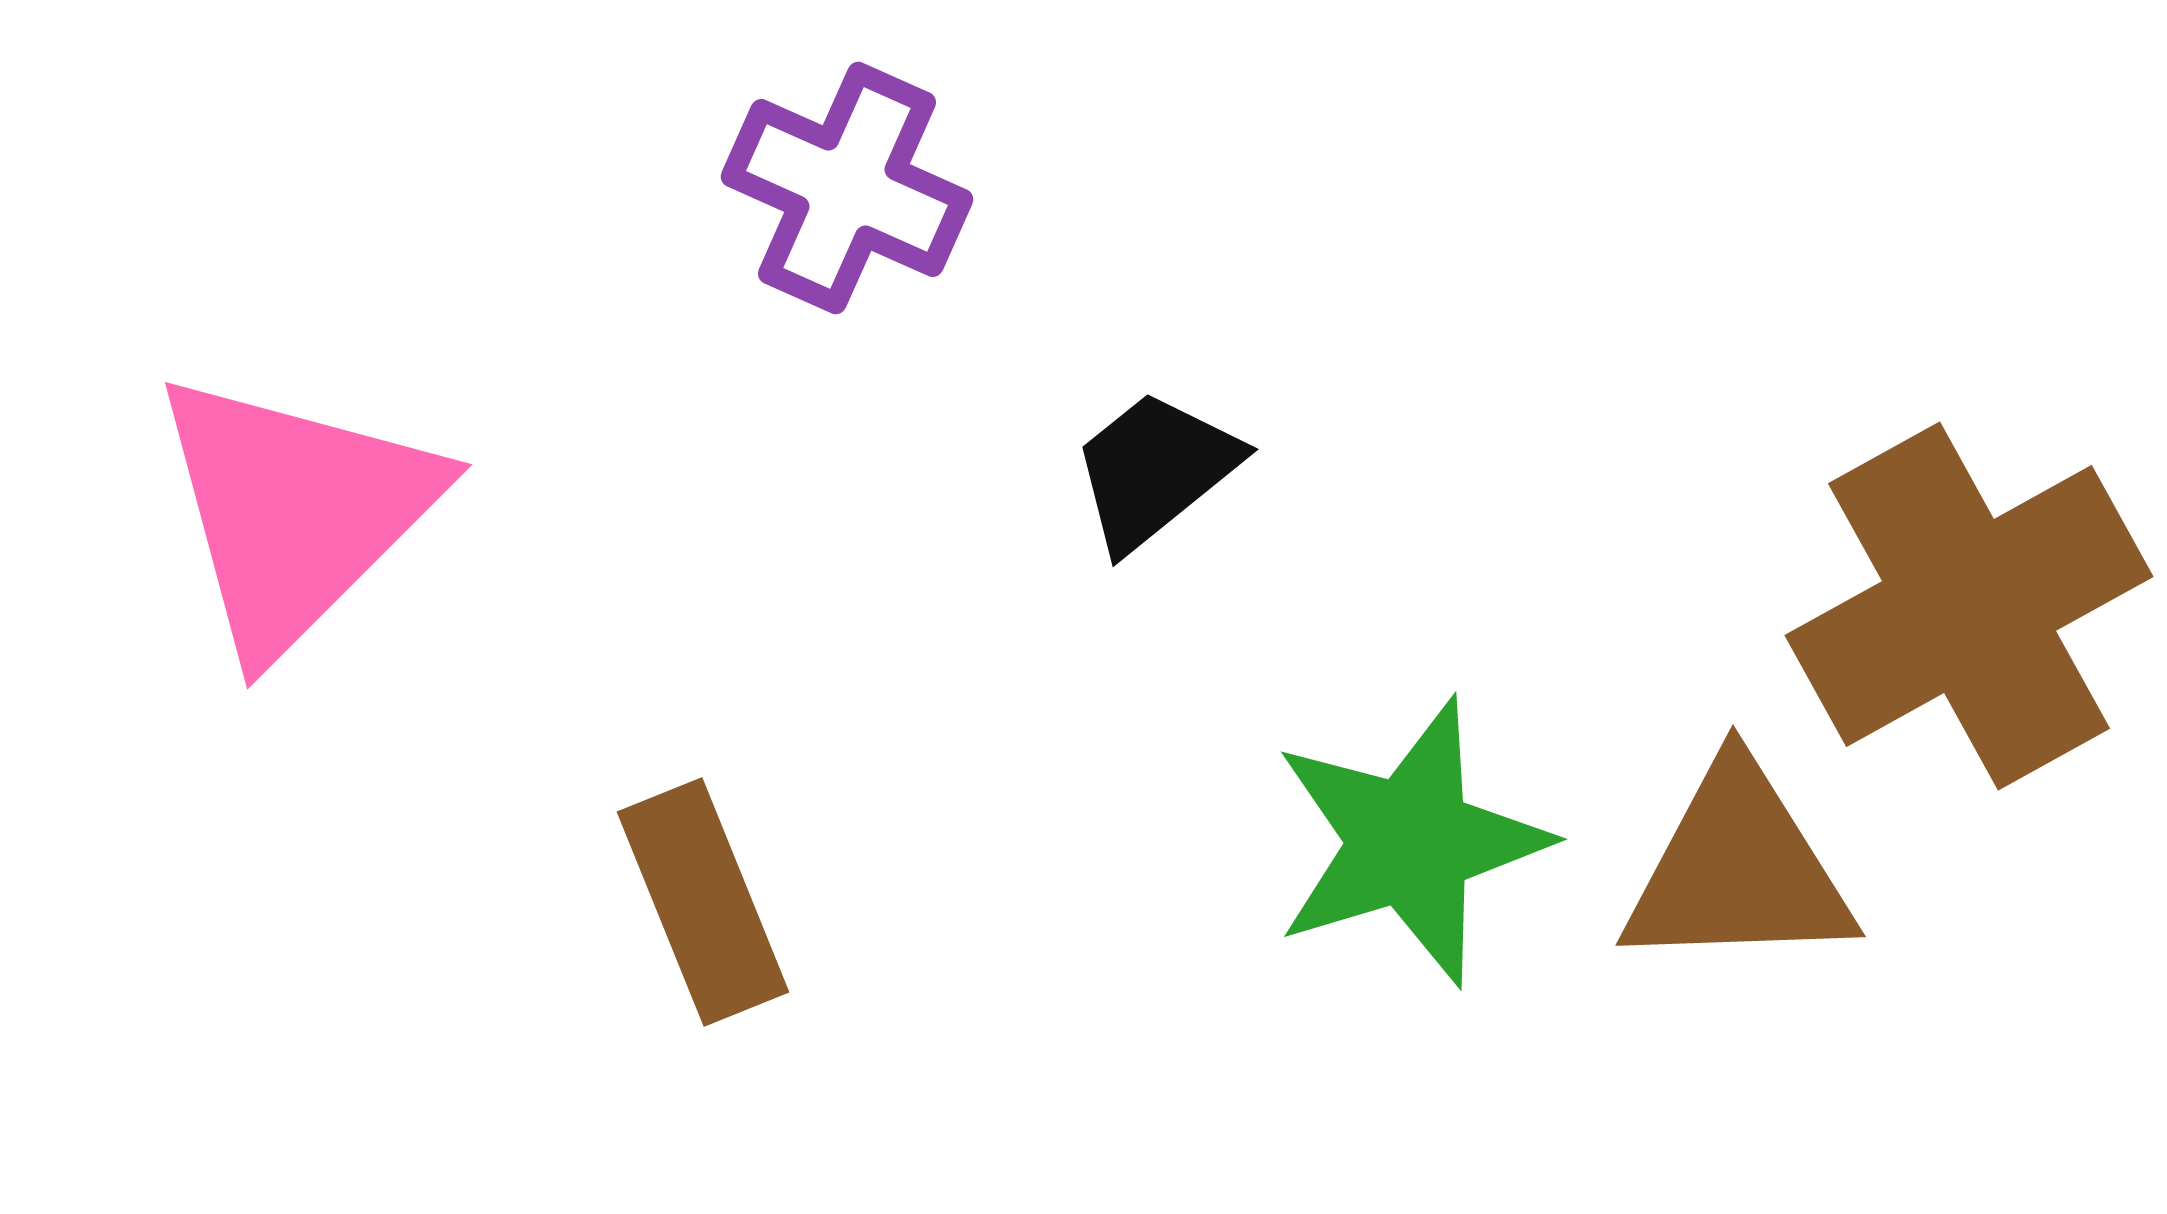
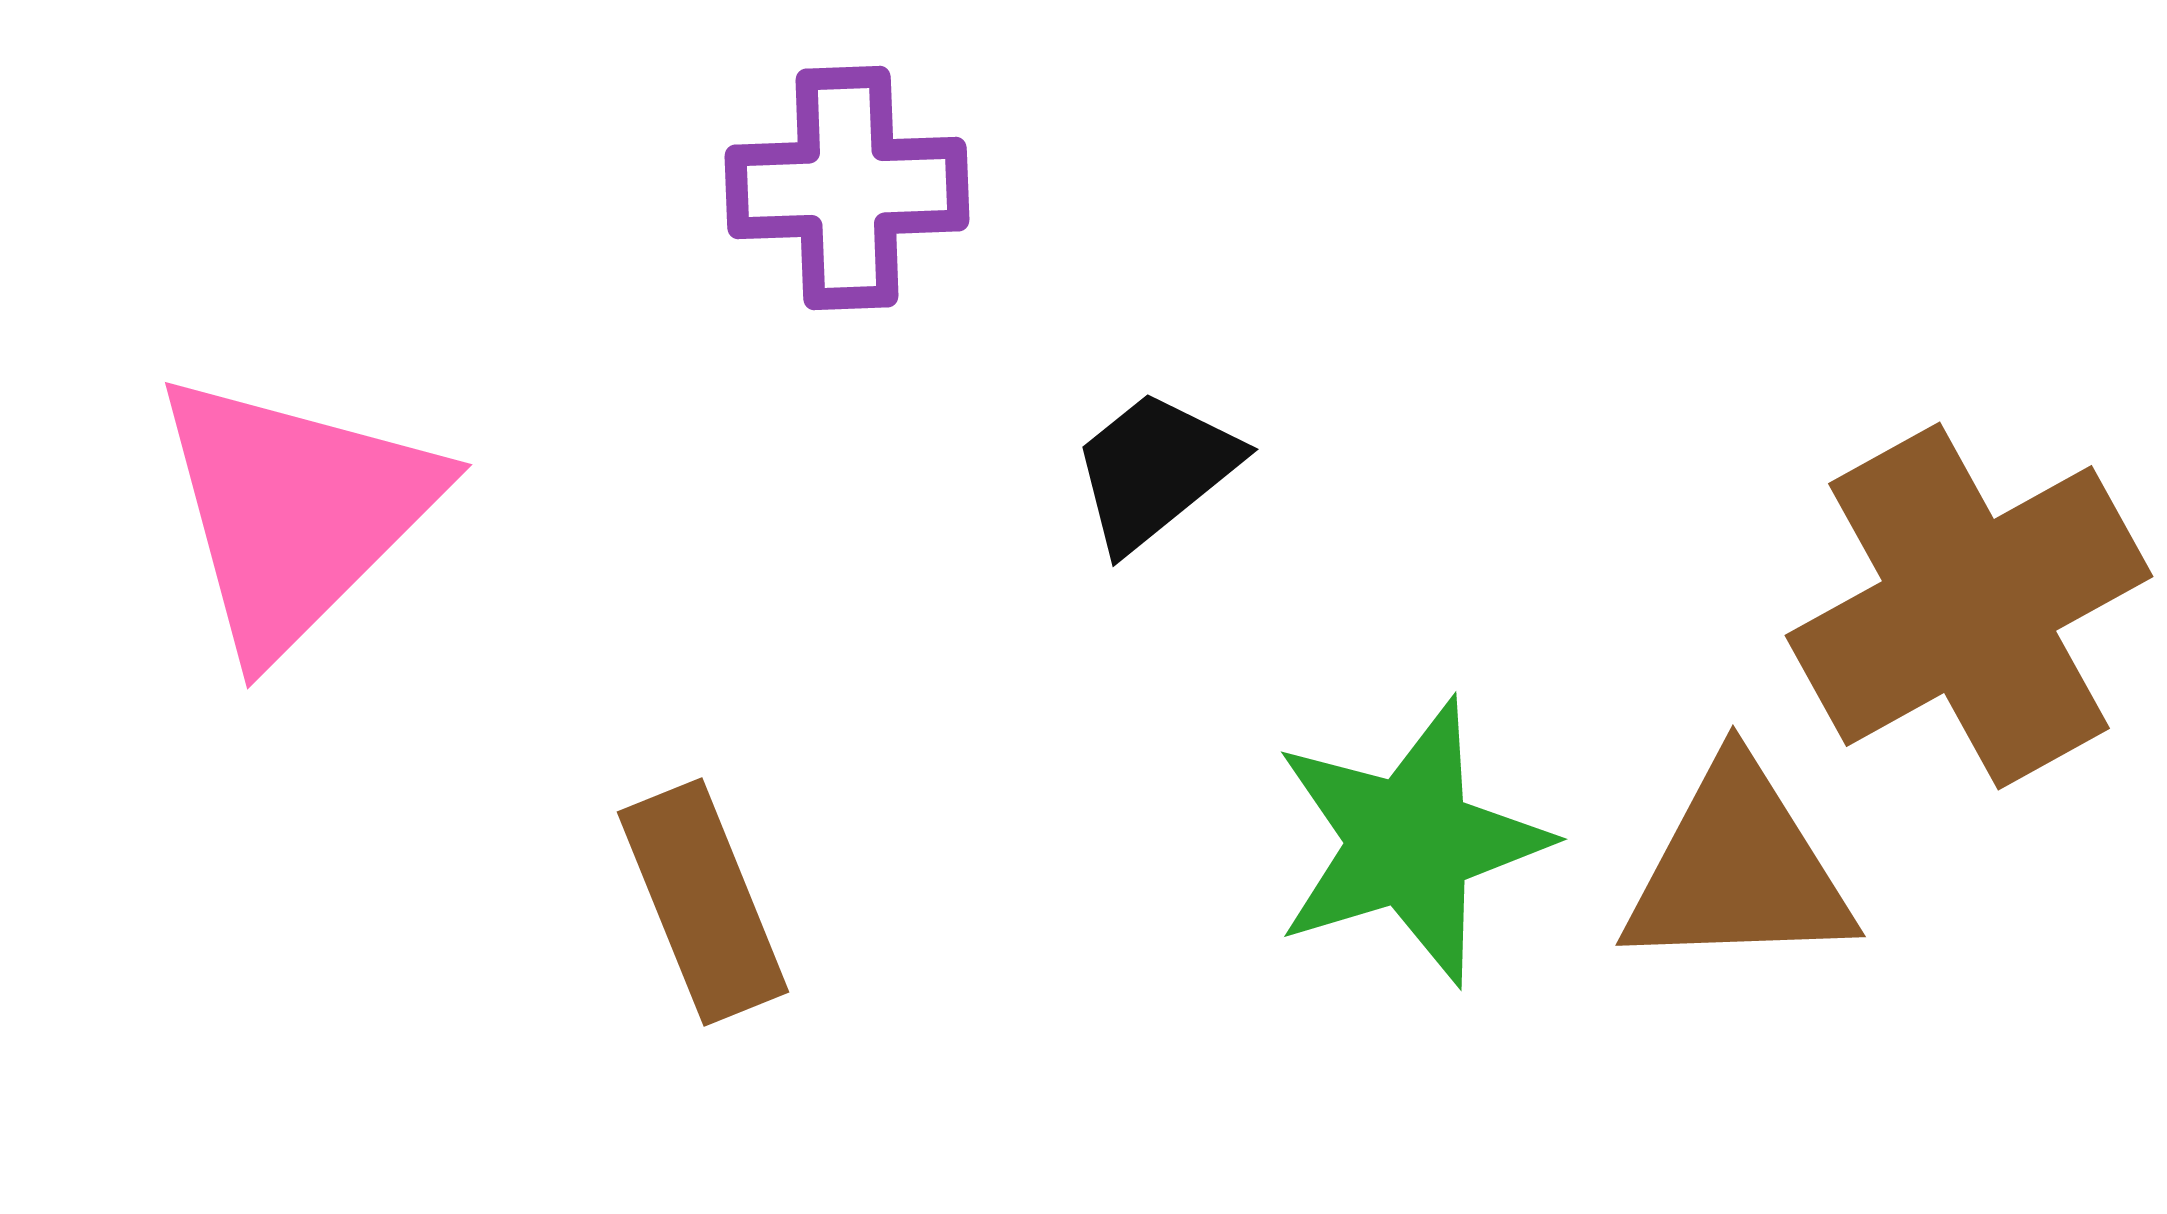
purple cross: rotated 26 degrees counterclockwise
